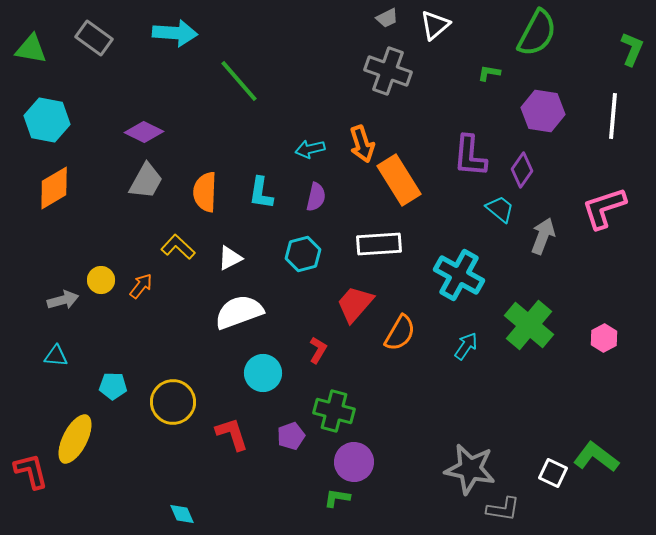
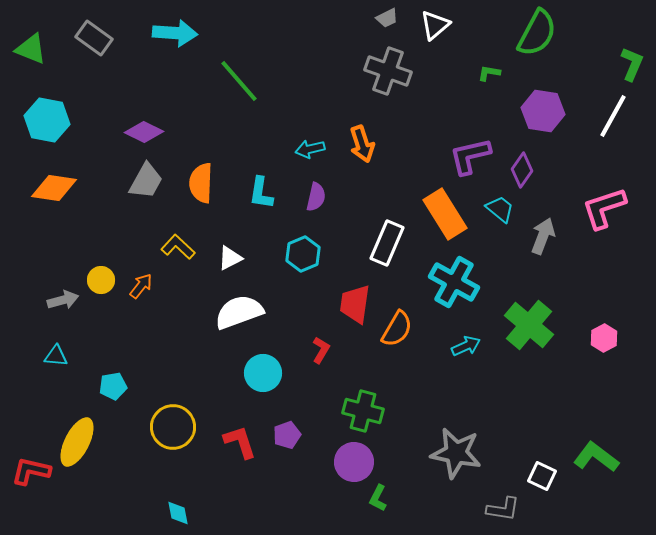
green triangle at (31, 49): rotated 12 degrees clockwise
green L-shape at (632, 49): moved 15 px down
white line at (613, 116): rotated 24 degrees clockwise
purple L-shape at (470, 156): rotated 72 degrees clockwise
orange rectangle at (399, 180): moved 46 px right, 34 px down
orange diamond at (54, 188): rotated 39 degrees clockwise
orange semicircle at (205, 192): moved 4 px left, 9 px up
white rectangle at (379, 244): moved 8 px right, 1 px up; rotated 63 degrees counterclockwise
cyan hexagon at (303, 254): rotated 8 degrees counterclockwise
cyan cross at (459, 275): moved 5 px left, 7 px down
red trapezoid at (355, 304): rotated 33 degrees counterclockwise
orange semicircle at (400, 333): moved 3 px left, 4 px up
cyan arrow at (466, 346): rotated 32 degrees clockwise
red L-shape at (318, 350): moved 3 px right
cyan pentagon at (113, 386): rotated 12 degrees counterclockwise
yellow circle at (173, 402): moved 25 px down
green cross at (334, 411): moved 29 px right
red L-shape at (232, 434): moved 8 px right, 8 px down
purple pentagon at (291, 436): moved 4 px left, 1 px up
yellow ellipse at (75, 439): moved 2 px right, 3 px down
gray star at (470, 469): moved 14 px left, 16 px up
red L-shape at (31, 471): rotated 63 degrees counterclockwise
white square at (553, 473): moved 11 px left, 3 px down
green L-shape at (337, 498): moved 41 px right; rotated 72 degrees counterclockwise
cyan diamond at (182, 514): moved 4 px left, 1 px up; rotated 12 degrees clockwise
